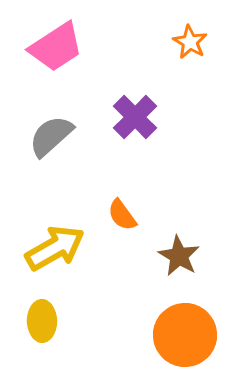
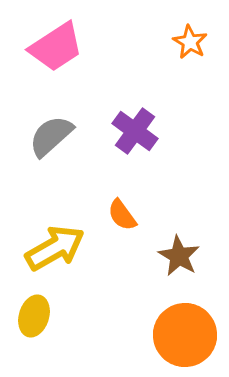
purple cross: moved 14 px down; rotated 9 degrees counterclockwise
yellow ellipse: moved 8 px left, 5 px up; rotated 18 degrees clockwise
